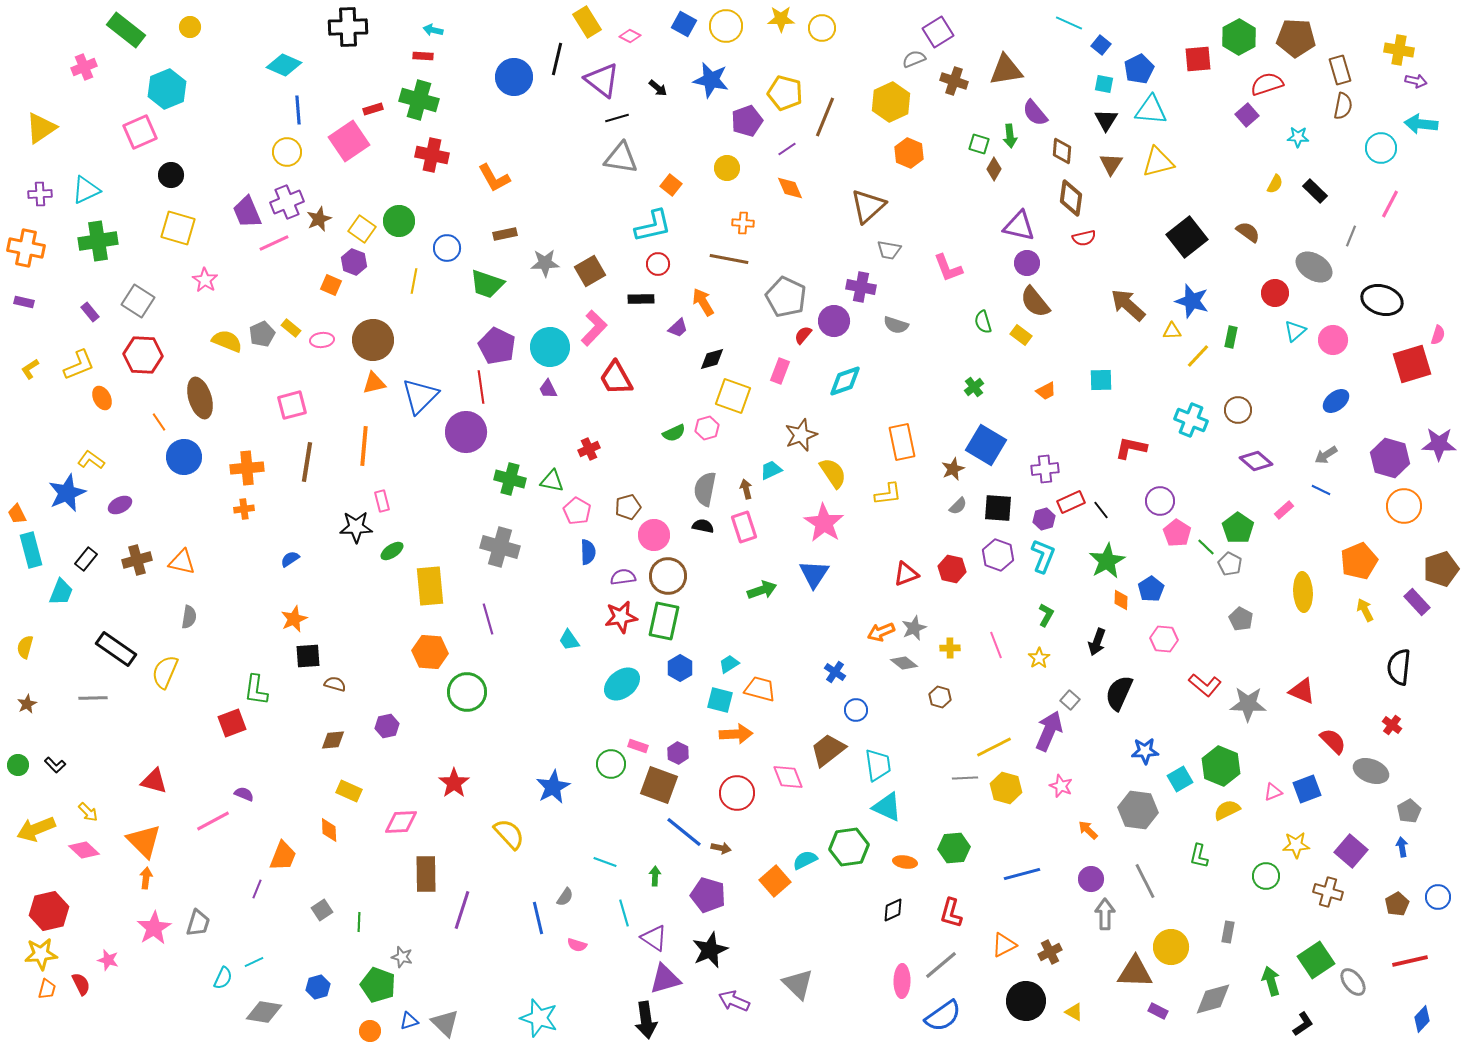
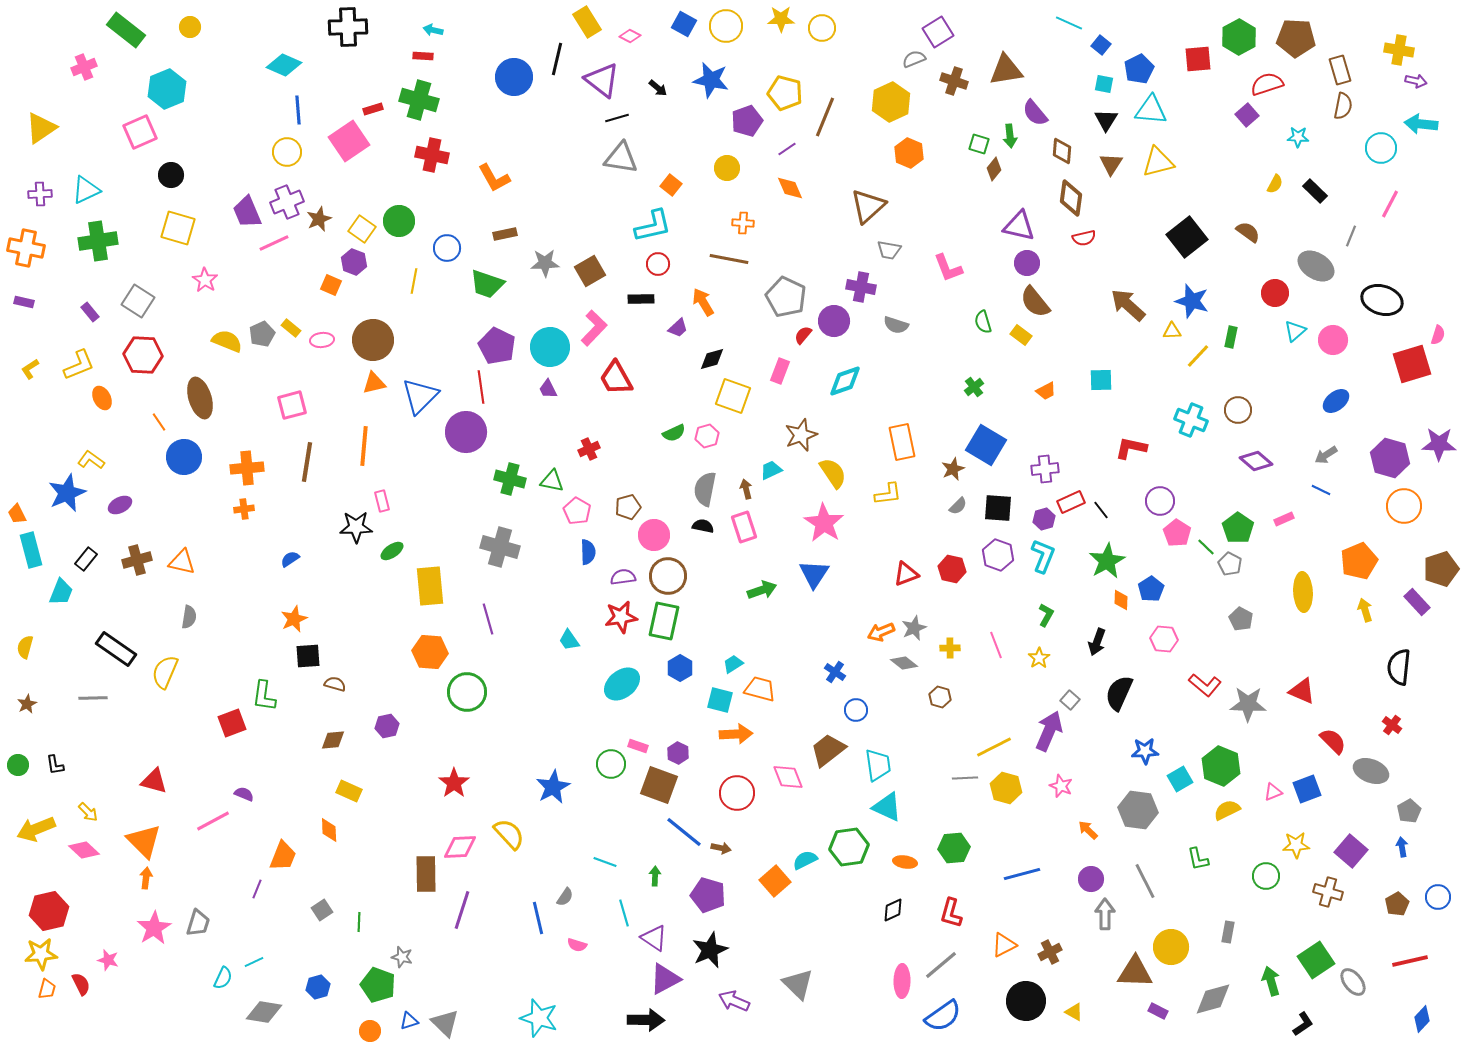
brown diamond at (994, 169): rotated 10 degrees clockwise
gray ellipse at (1314, 267): moved 2 px right, 1 px up
pink hexagon at (707, 428): moved 8 px down
pink rectangle at (1284, 510): moved 9 px down; rotated 18 degrees clockwise
yellow arrow at (1365, 610): rotated 10 degrees clockwise
cyan trapezoid at (729, 664): moved 4 px right
green L-shape at (256, 690): moved 8 px right, 6 px down
black L-shape at (55, 765): rotated 35 degrees clockwise
pink diamond at (401, 822): moved 59 px right, 25 px down
green L-shape at (1199, 856): moved 1 px left, 3 px down; rotated 25 degrees counterclockwise
purple triangle at (665, 979): rotated 12 degrees counterclockwise
black arrow at (646, 1020): rotated 81 degrees counterclockwise
